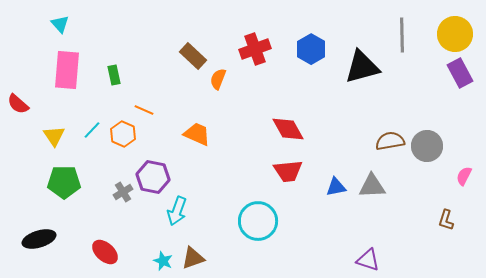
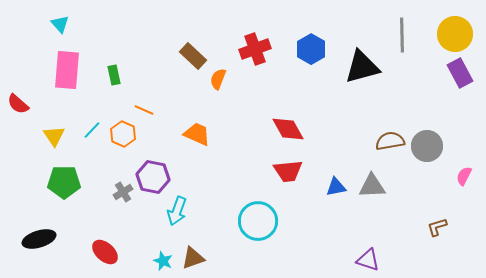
brown L-shape: moved 9 px left, 7 px down; rotated 55 degrees clockwise
